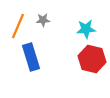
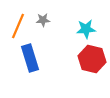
blue rectangle: moved 1 px left, 1 px down
